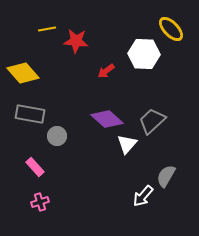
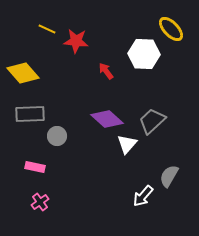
yellow line: rotated 36 degrees clockwise
red arrow: rotated 90 degrees clockwise
gray rectangle: rotated 12 degrees counterclockwise
pink rectangle: rotated 36 degrees counterclockwise
gray semicircle: moved 3 px right
pink cross: rotated 18 degrees counterclockwise
